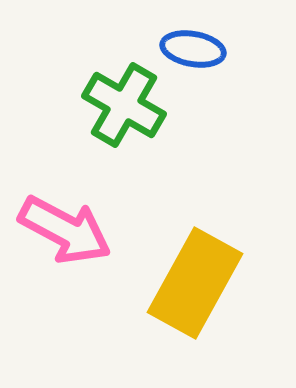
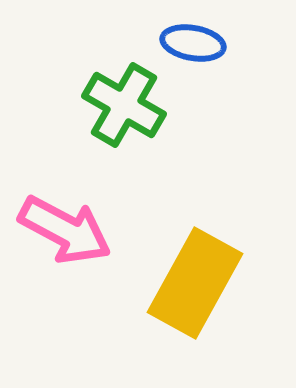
blue ellipse: moved 6 px up
